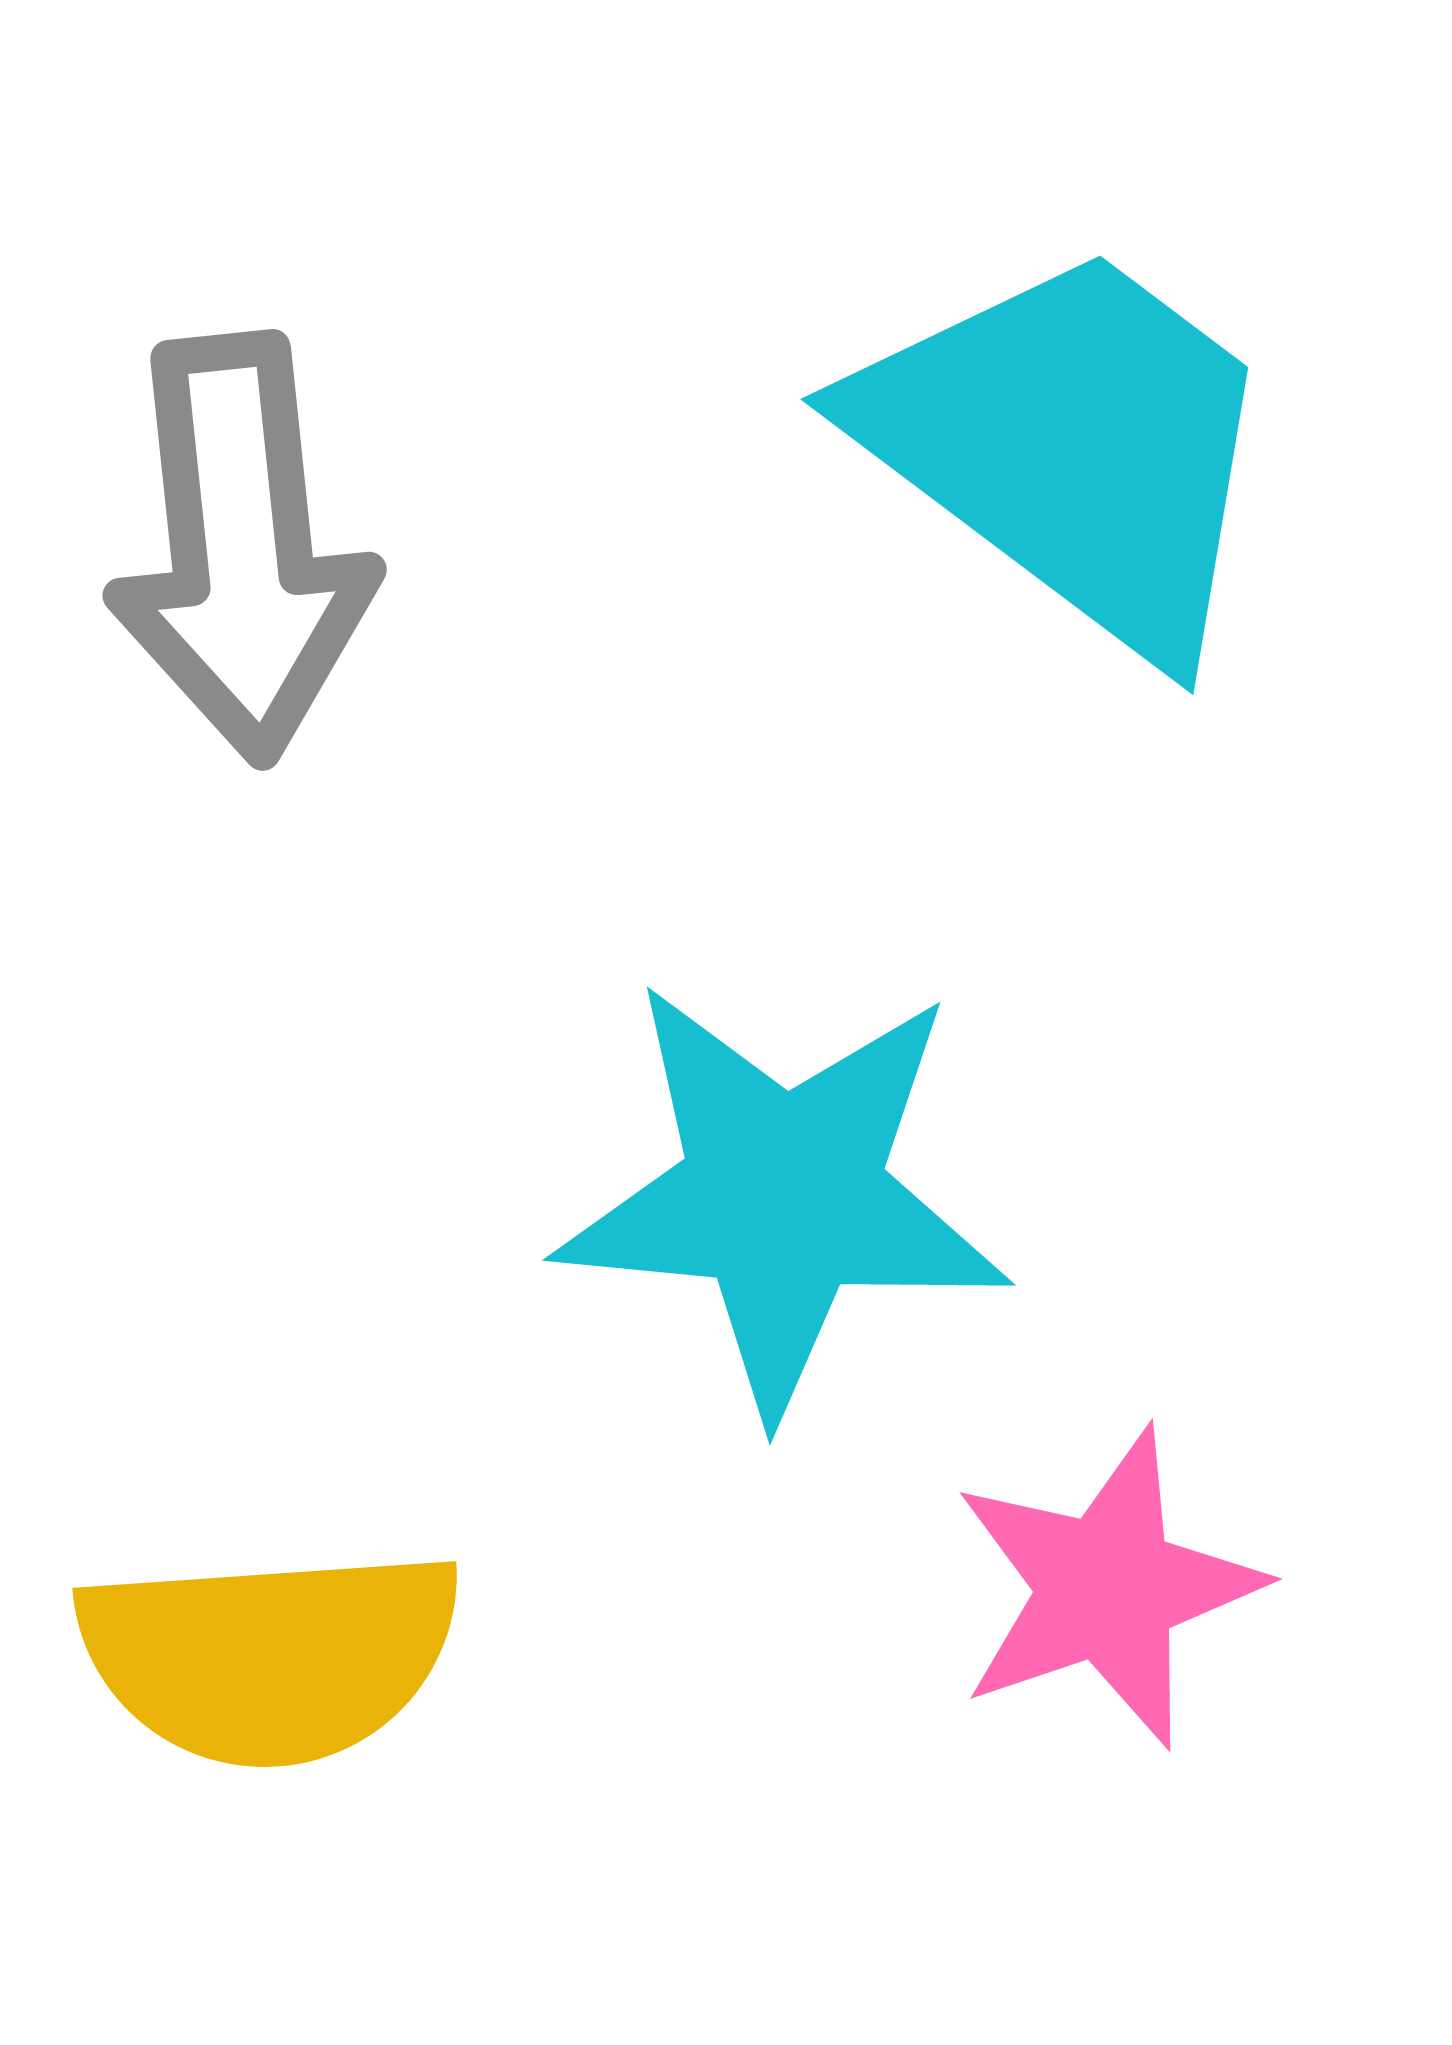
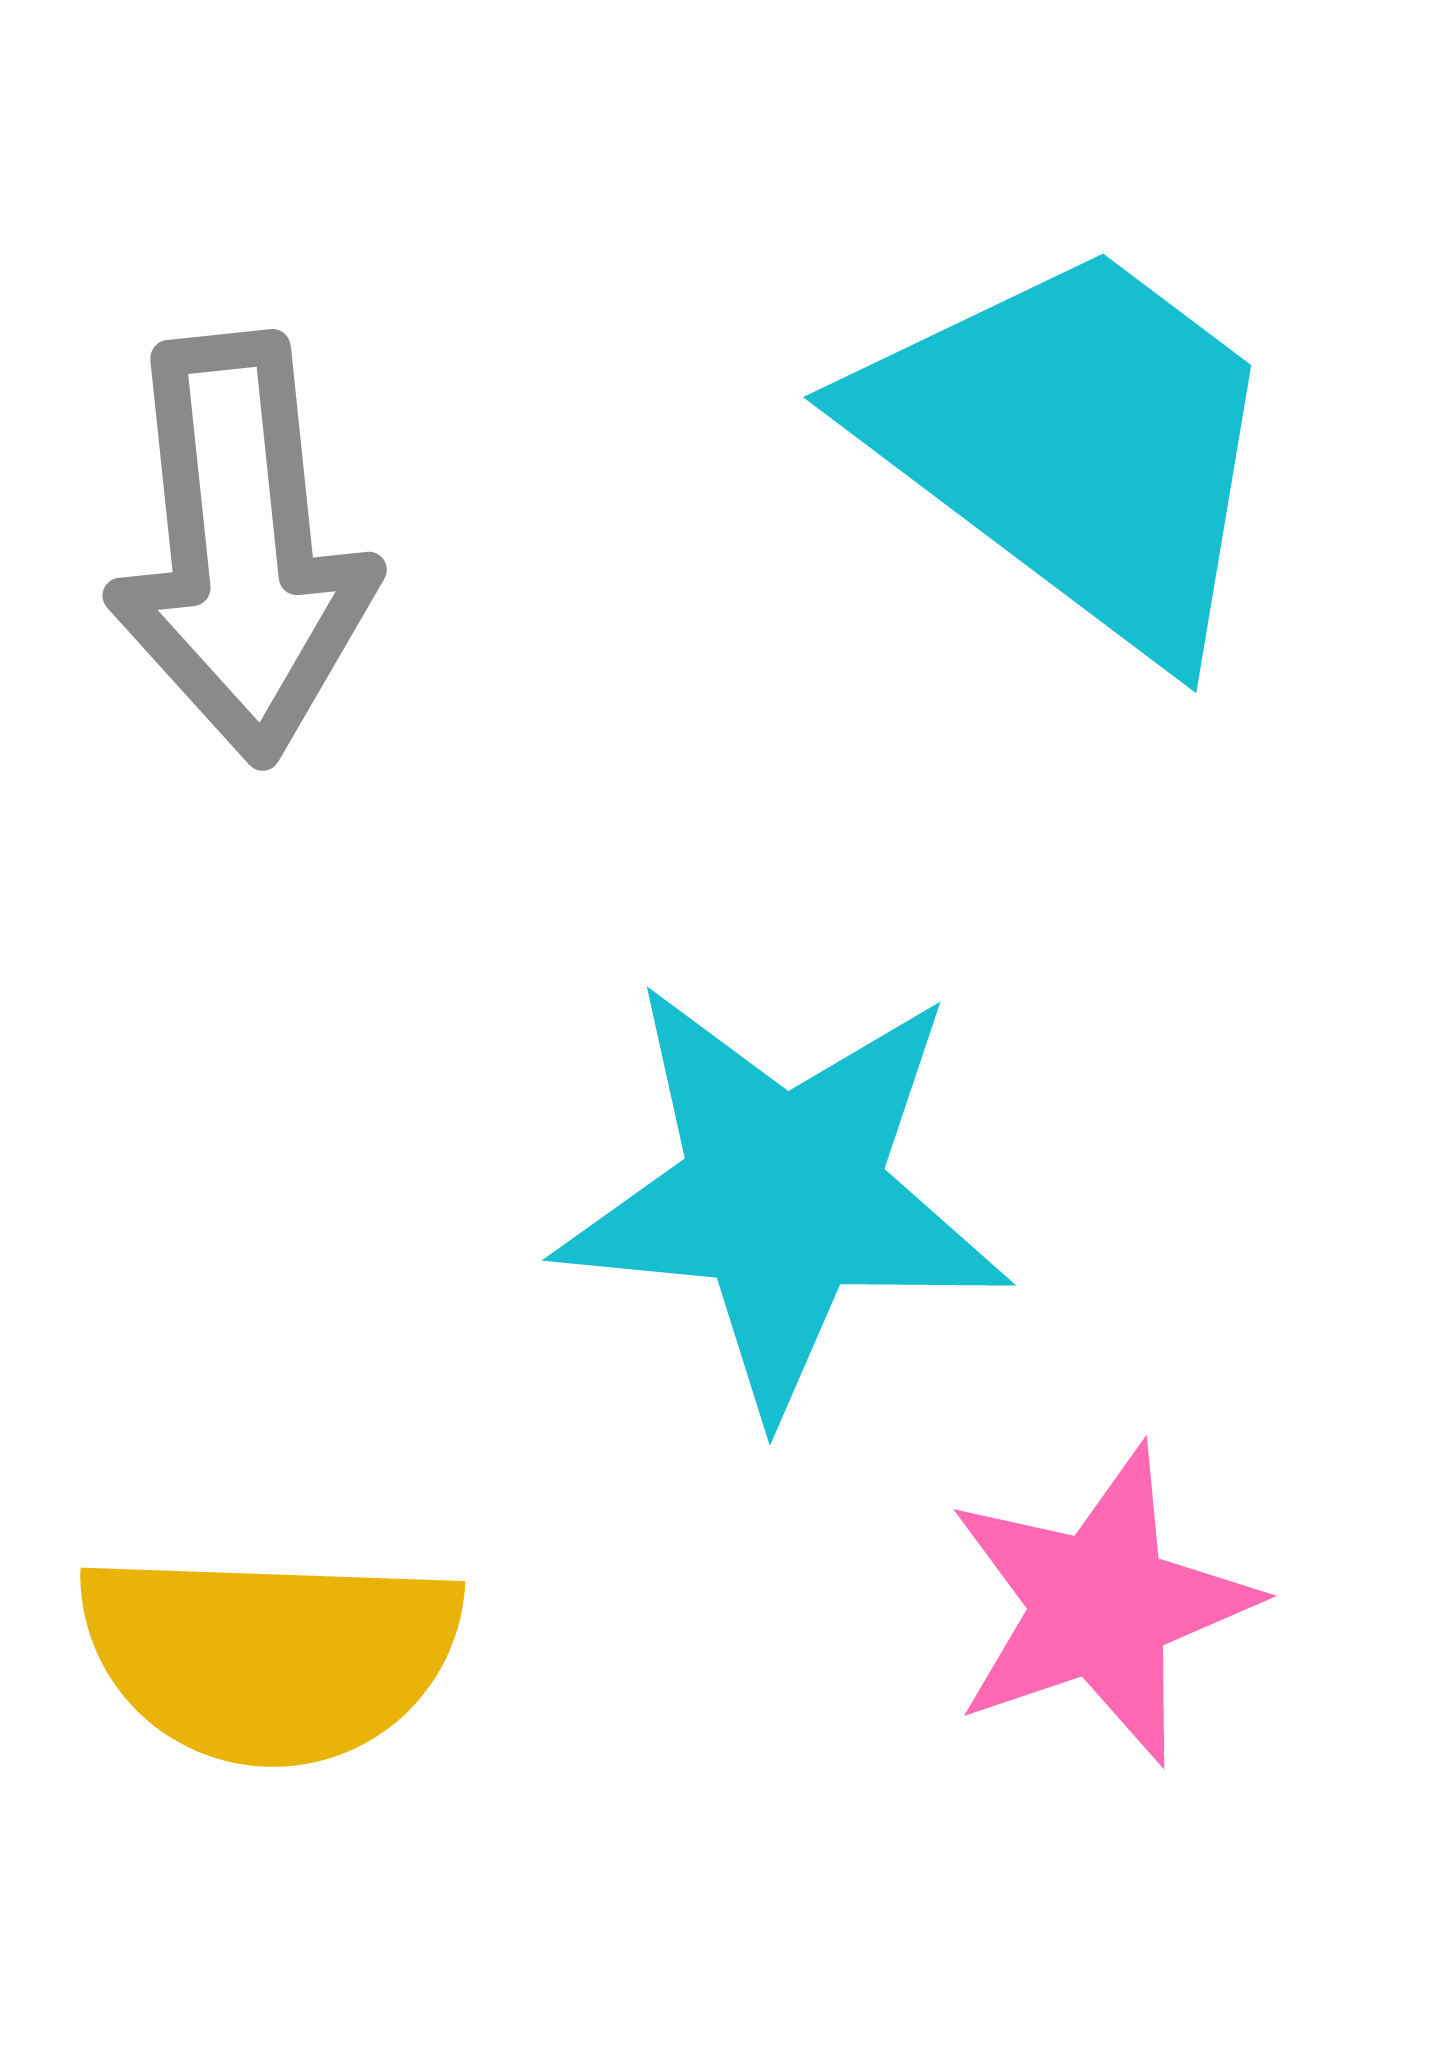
cyan trapezoid: moved 3 px right, 2 px up
pink star: moved 6 px left, 17 px down
yellow semicircle: rotated 6 degrees clockwise
